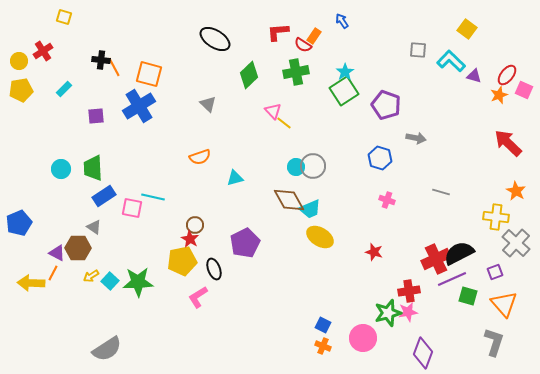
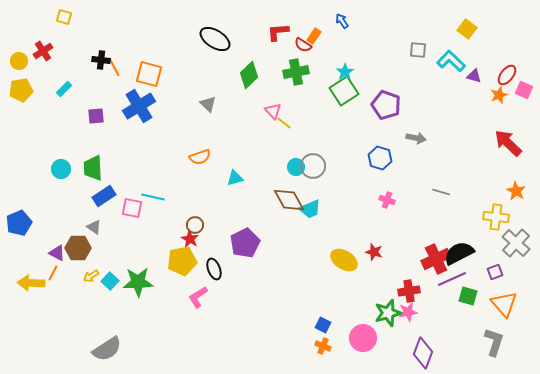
yellow ellipse at (320, 237): moved 24 px right, 23 px down
